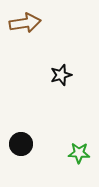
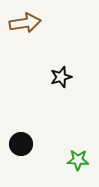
black star: moved 2 px down
green star: moved 1 px left, 7 px down
